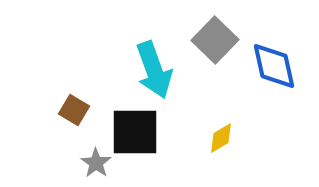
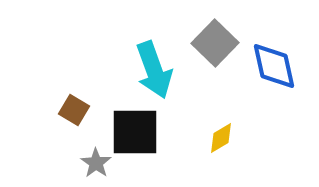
gray square: moved 3 px down
